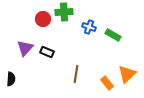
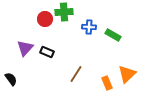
red circle: moved 2 px right
blue cross: rotated 16 degrees counterclockwise
brown line: rotated 24 degrees clockwise
black semicircle: rotated 40 degrees counterclockwise
orange rectangle: rotated 16 degrees clockwise
